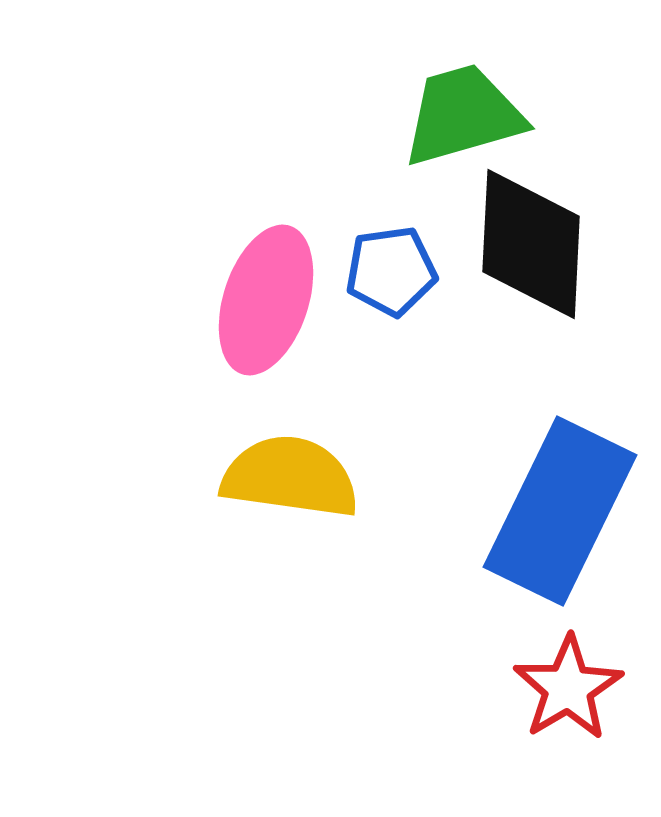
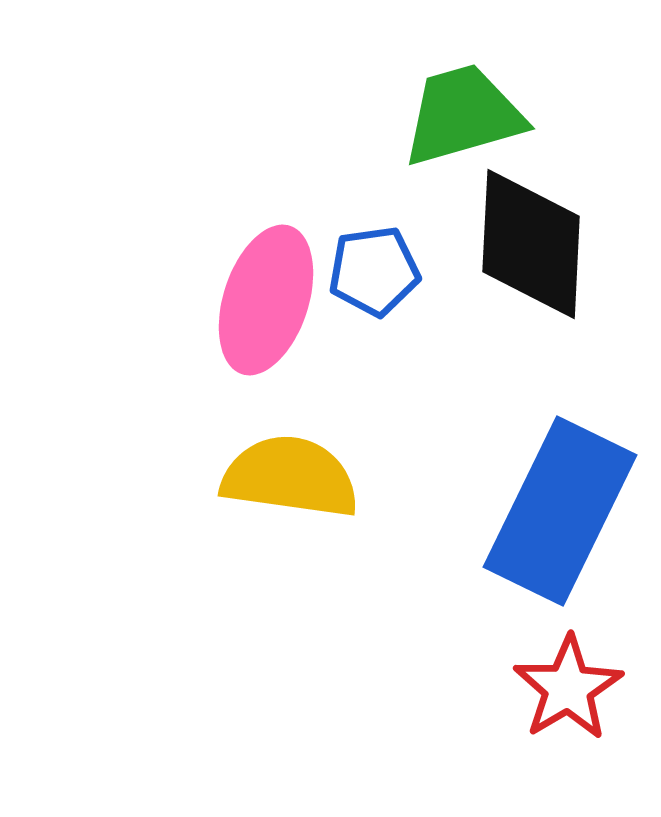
blue pentagon: moved 17 px left
